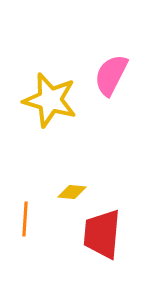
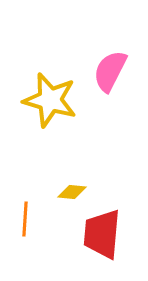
pink semicircle: moved 1 px left, 4 px up
